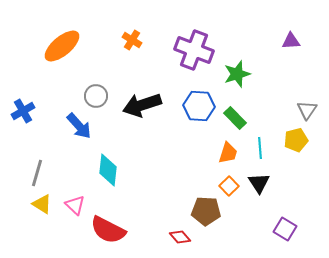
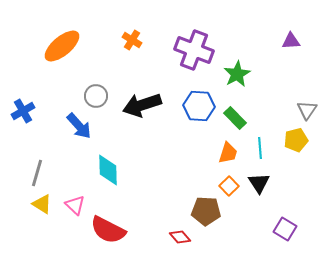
green star: rotated 12 degrees counterclockwise
cyan diamond: rotated 8 degrees counterclockwise
